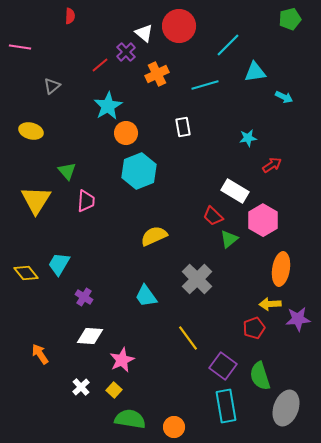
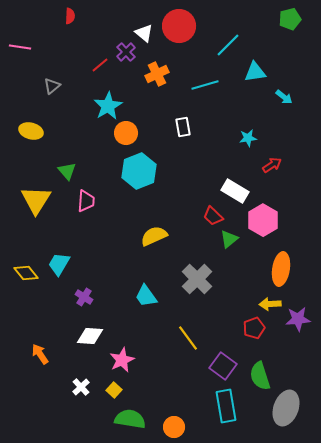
cyan arrow at (284, 97): rotated 12 degrees clockwise
